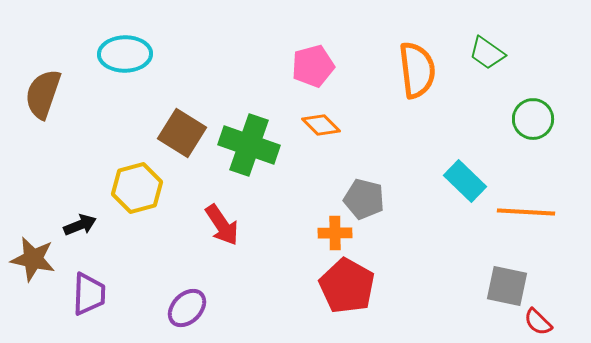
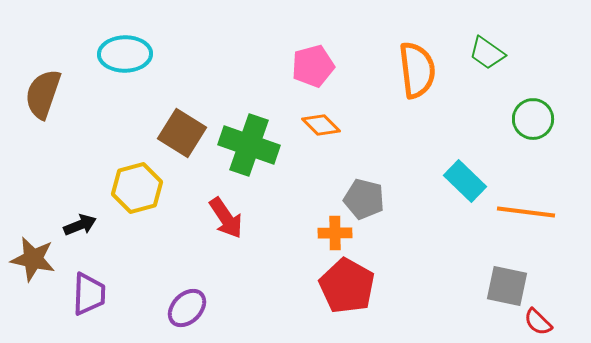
orange line: rotated 4 degrees clockwise
red arrow: moved 4 px right, 7 px up
